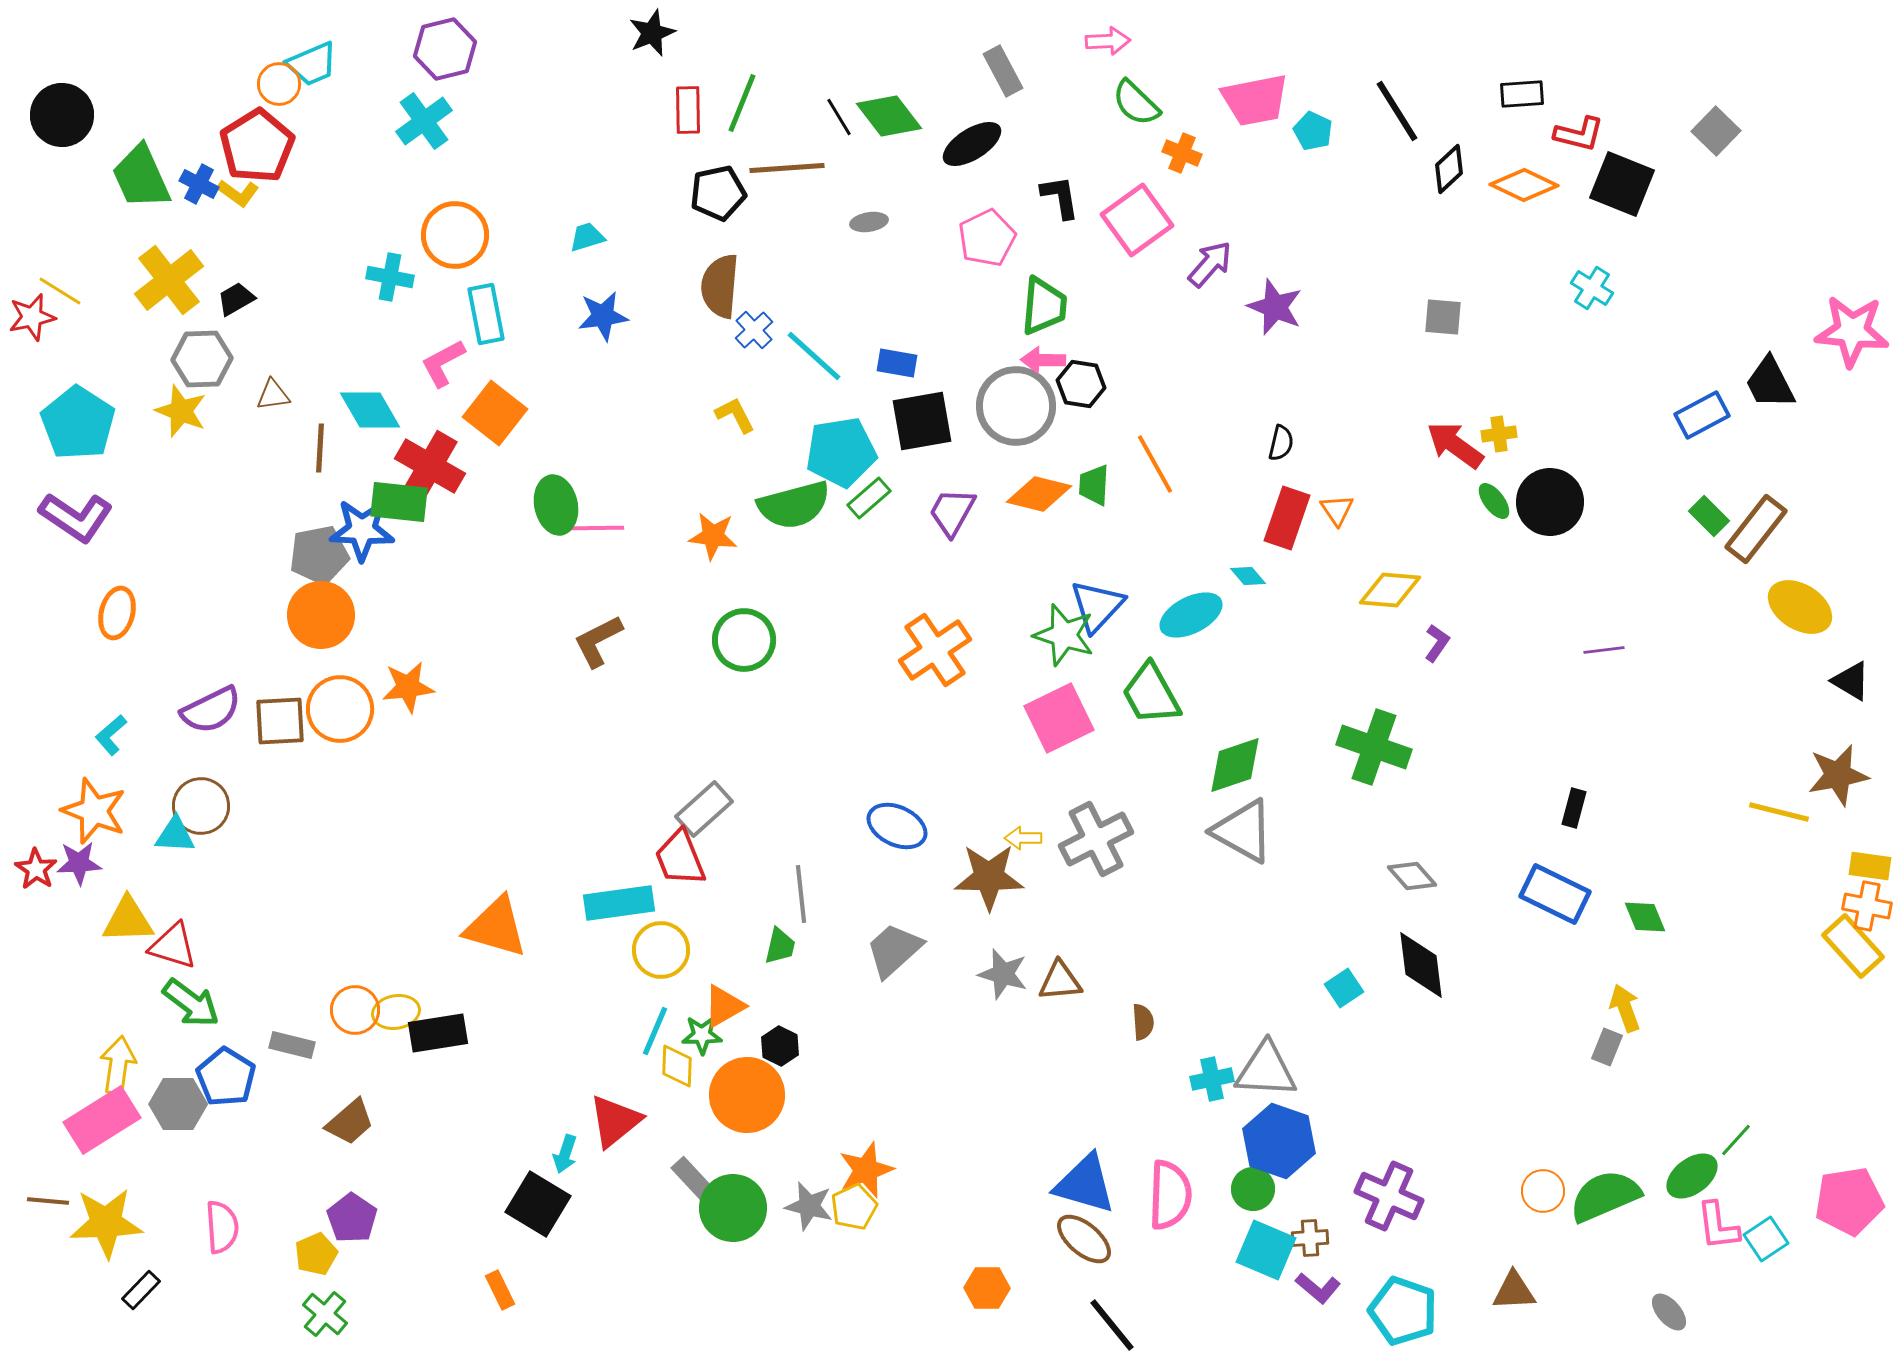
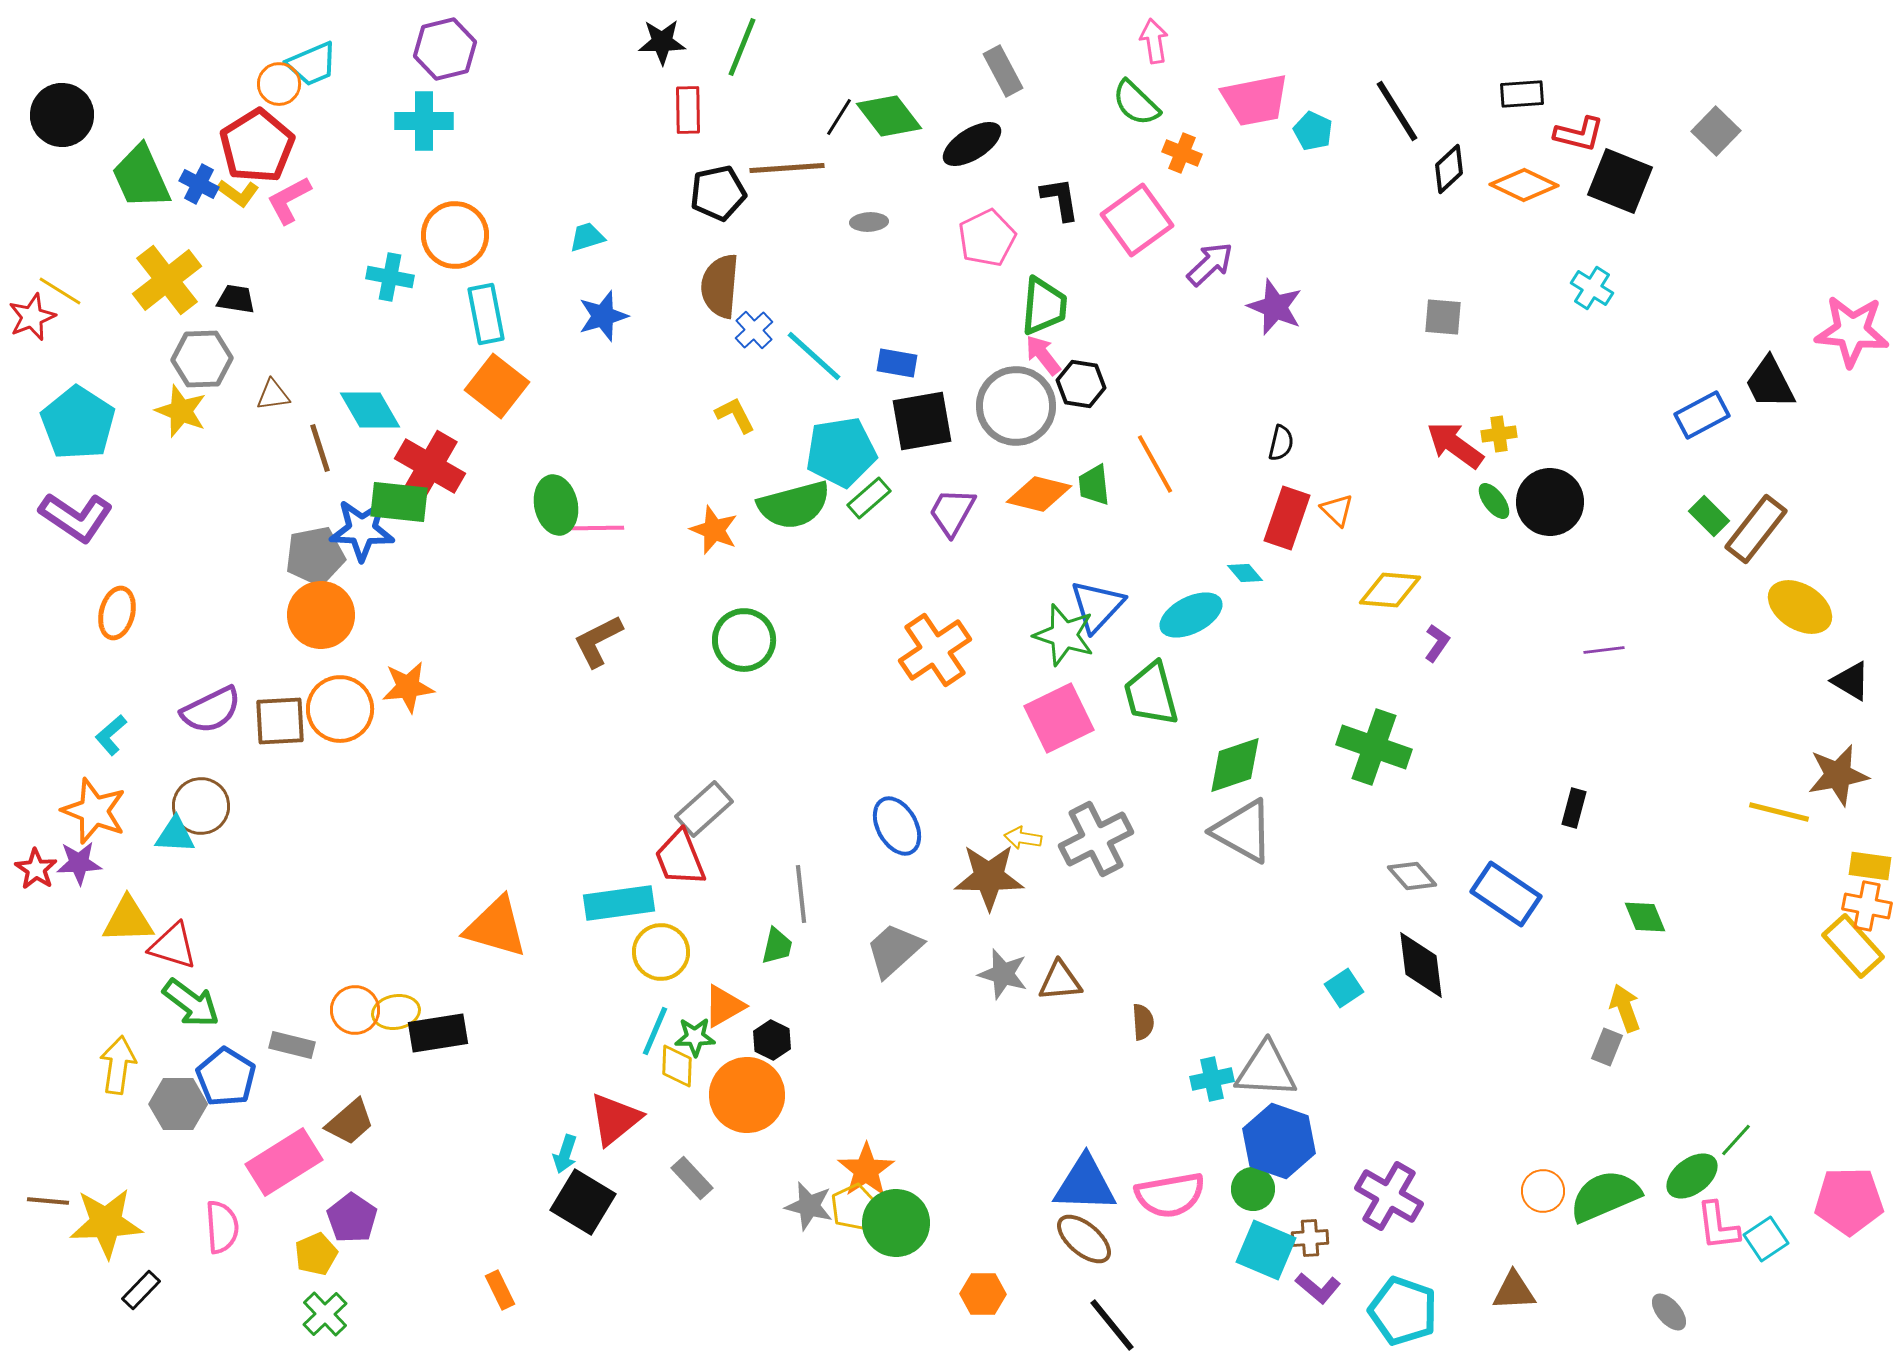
black star at (652, 33): moved 10 px right, 9 px down; rotated 21 degrees clockwise
pink arrow at (1108, 41): moved 46 px right; rotated 96 degrees counterclockwise
green line at (742, 103): moved 56 px up
black line at (839, 117): rotated 63 degrees clockwise
cyan cross at (424, 121): rotated 36 degrees clockwise
black square at (1622, 184): moved 2 px left, 3 px up
black L-shape at (1060, 197): moved 2 px down
gray ellipse at (869, 222): rotated 6 degrees clockwise
purple arrow at (1210, 264): rotated 6 degrees clockwise
yellow cross at (169, 280): moved 2 px left
black trapezoid at (236, 299): rotated 39 degrees clockwise
blue star at (603, 316): rotated 9 degrees counterclockwise
red star at (32, 317): rotated 9 degrees counterclockwise
pink arrow at (1043, 360): moved 5 px up; rotated 51 degrees clockwise
pink L-shape at (443, 363): moved 154 px left, 163 px up
orange square at (495, 413): moved 2 px right, 27 px up
brown line at (320, 448): rotated 21 degrees counterclockwise
green trapezoid at (1094, 485): rotated 9 degrees counterclockwise
orange triangle at (1337, 510): rotated 12 degrees counterclockwise
orange star at (713, 536): moved 1 px right, 6 px up; rotated 15 degrees clockwise
gray pentagon at (319, 555): moved 4 px left, 1 px down
cyan diamond at (1248, 576): moved 3 px left, 3 px up
green trapezoid at (1151, 694): rotated 14 degrees clockwise
blue ellipse at (897, 826): rotated 36 degrees clockwise
yellow arrow at (1023, 838): rotated 9 degrees clockwise
blue rectangle at (1555, 894): moved 49 px left; rotated 8 degrees clockwise
green trapezoid at (780, 946): moved 3 px left
yellow circle at (661, 950): moved 2 px down
green star at (702, 1035): moved 7 px left, 2 px down
black hexagon at (780, 1046): moved 8 px left, 6 px up
pink rectangle at (102, 1120): moved 182 px right, 42 px down
red triangle at (615, 1121): moved 2 px up
orange star at (866, 1170): rotated 14 degrees counterclockwise
blue triangle at (1085, 1184): rotated 14 degrees counterclockwise
pink semicircle at (1170, 1195): rotated 78 degrees clockwise
purple cross at (1389, 1196): rotated 6 degrees clockwise
pink pentagon at (1849, 1201): rotated 8 degrees clockwise
black square at (538, 1204): moved 45 px right, 2 px up
green circle at (733, 1208): moved 163 px right, 15 px down
orange hexagon at (987, 1288): moved 4 px left, 6 px down
green cross at (325, 1314): rotated 6 degrees clockwise
